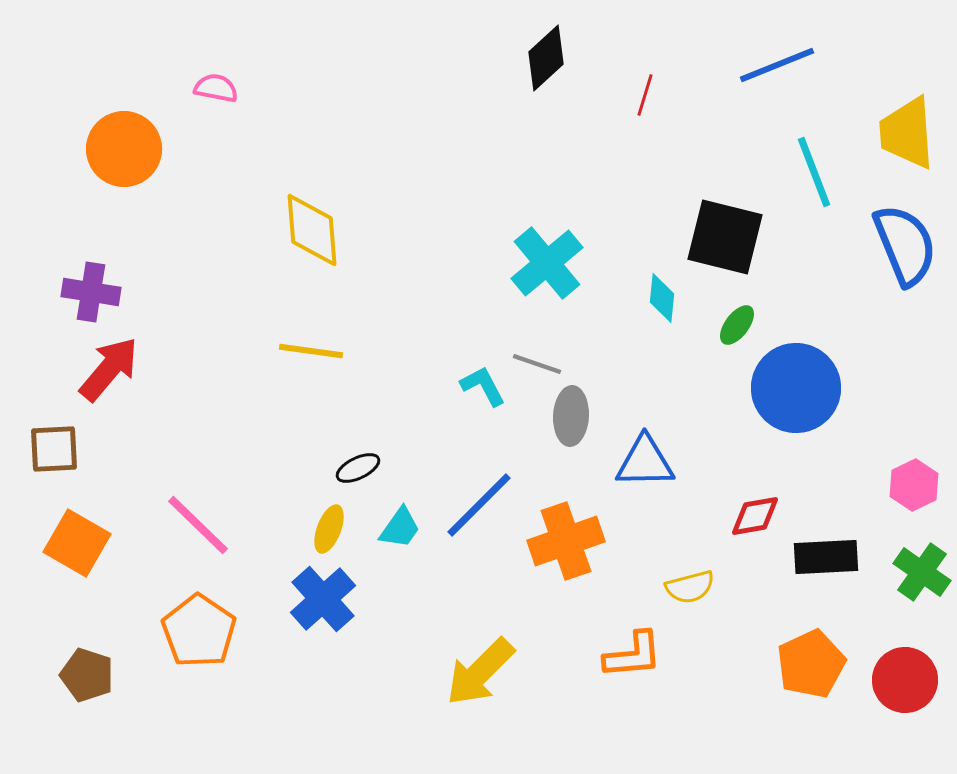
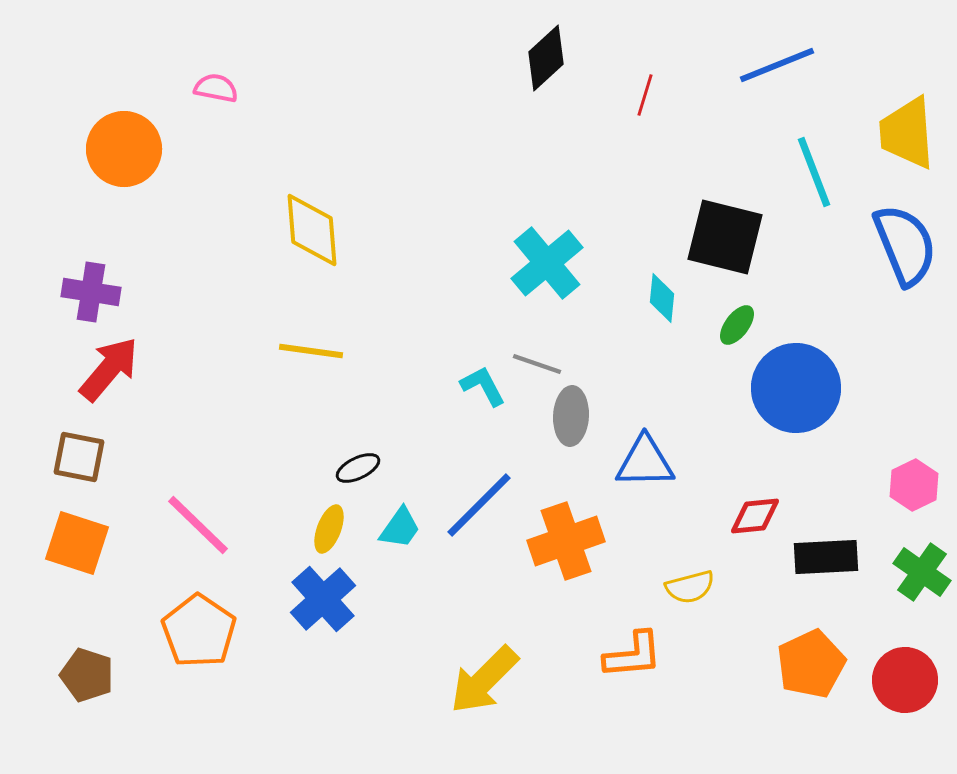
brown square at (54, 449): moved 25 px right, 8 px down; rotated 14 degrees clockwise
red diamond at (755, 516): rotated 4 degrees clockwise
orange square at (77, 543): rotated 12 degrees counterclockwise
yellow arrow at (480, 672): moved 4 px right, 8 px down
